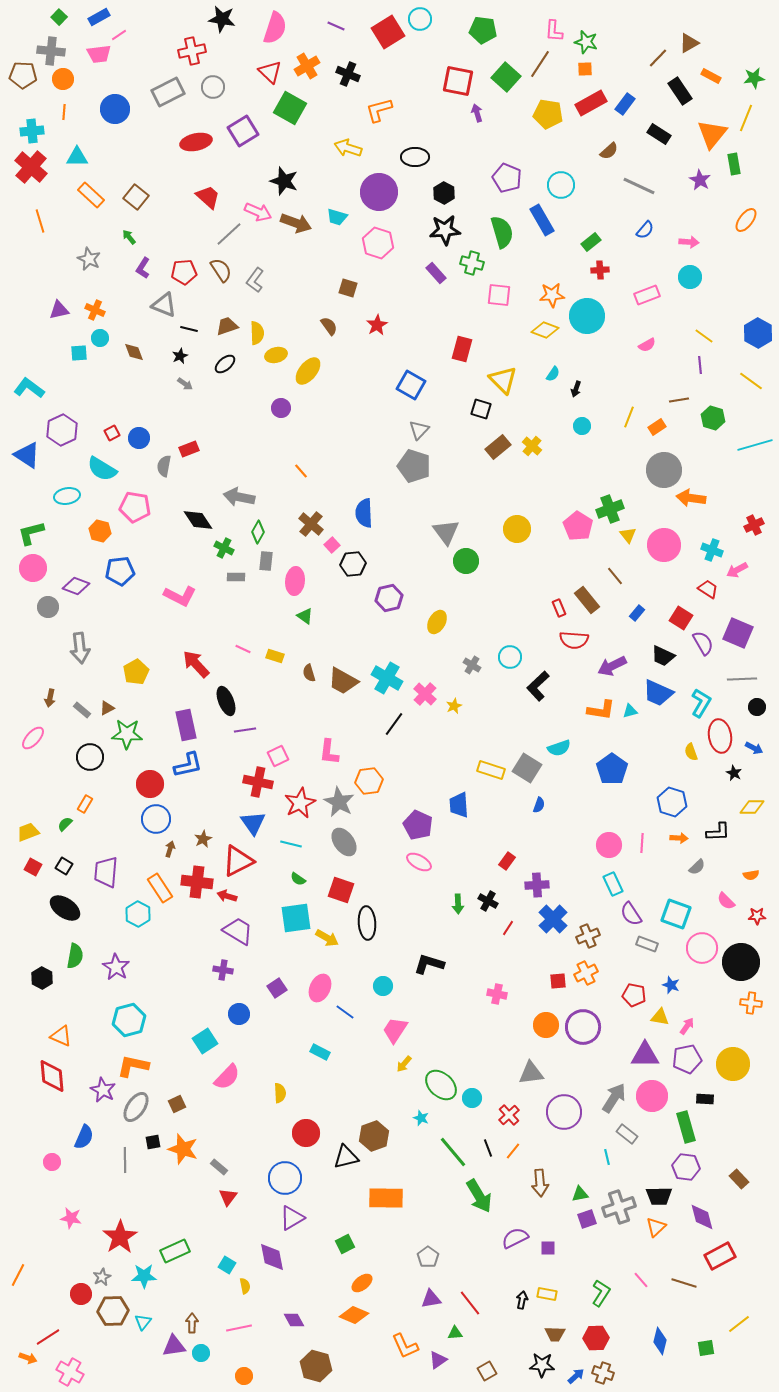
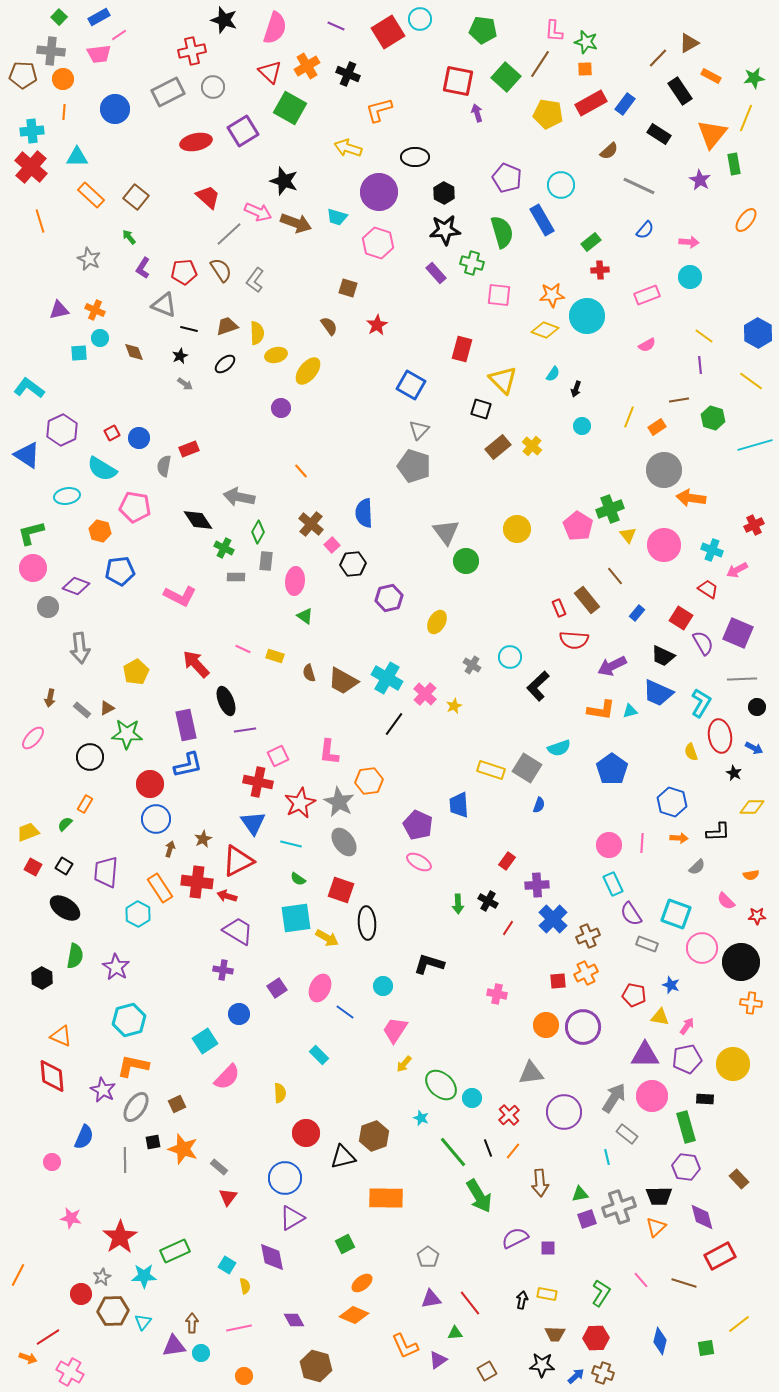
black star at (222, 19): moved 2 px right, 1 px down; rotated 8 degrees clockwise
cyan rectangle at (320, 1052): moved 1 px left, 3 px down; rotated 18 degrees clockwise
black triangle at (346, 1157): moved 3 px left
